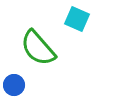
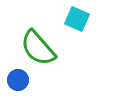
blue circle: moved 4 px right, 5 px up
